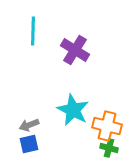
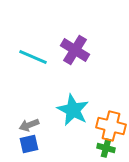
cyan line: moved 26 px down; rotated 68 degrees counterclockwise
orange cross: moved 4 px right
green cross: moved 3 px left
